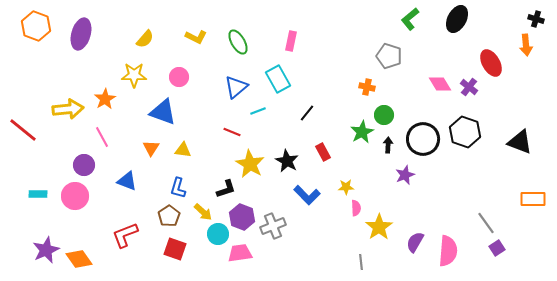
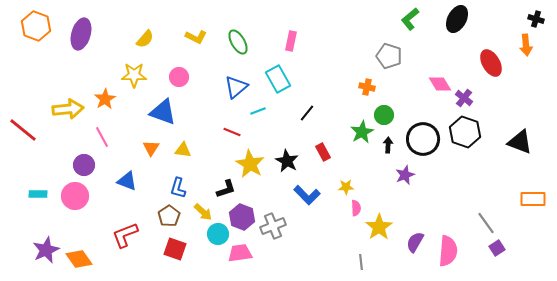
purple cross at (469, 87): moved 5 px left, 11 px down
